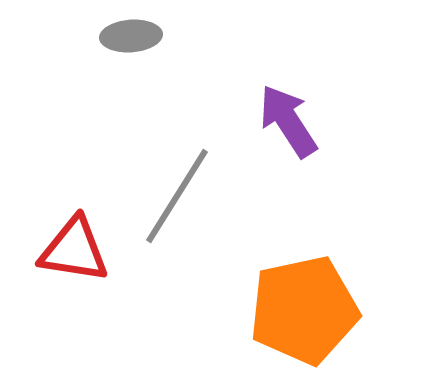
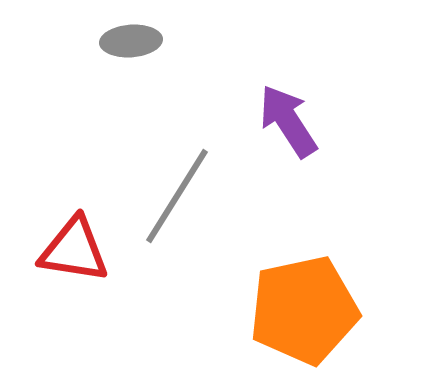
gray ellipse: moved 5 px down
